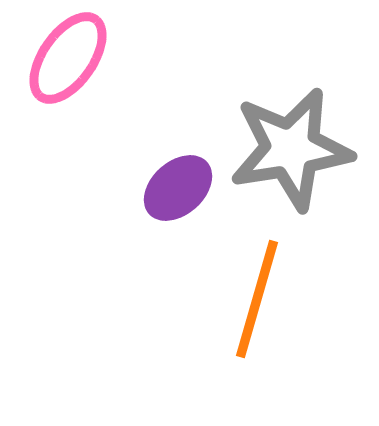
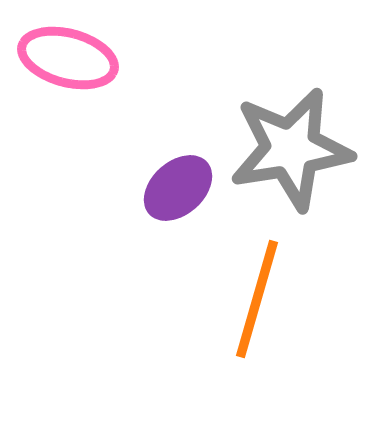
pink ellipse: rotated 70 degrees clockwise
